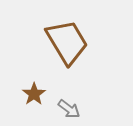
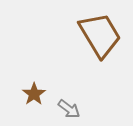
brown trapezoid: moved 33 px right, 7 px up
